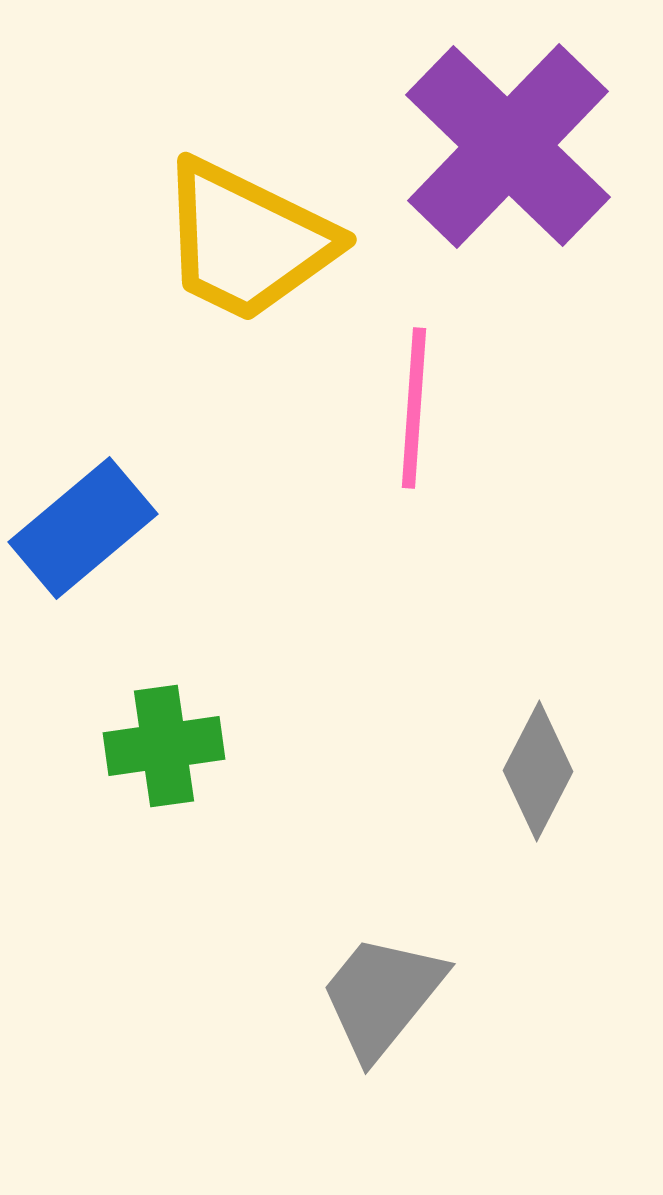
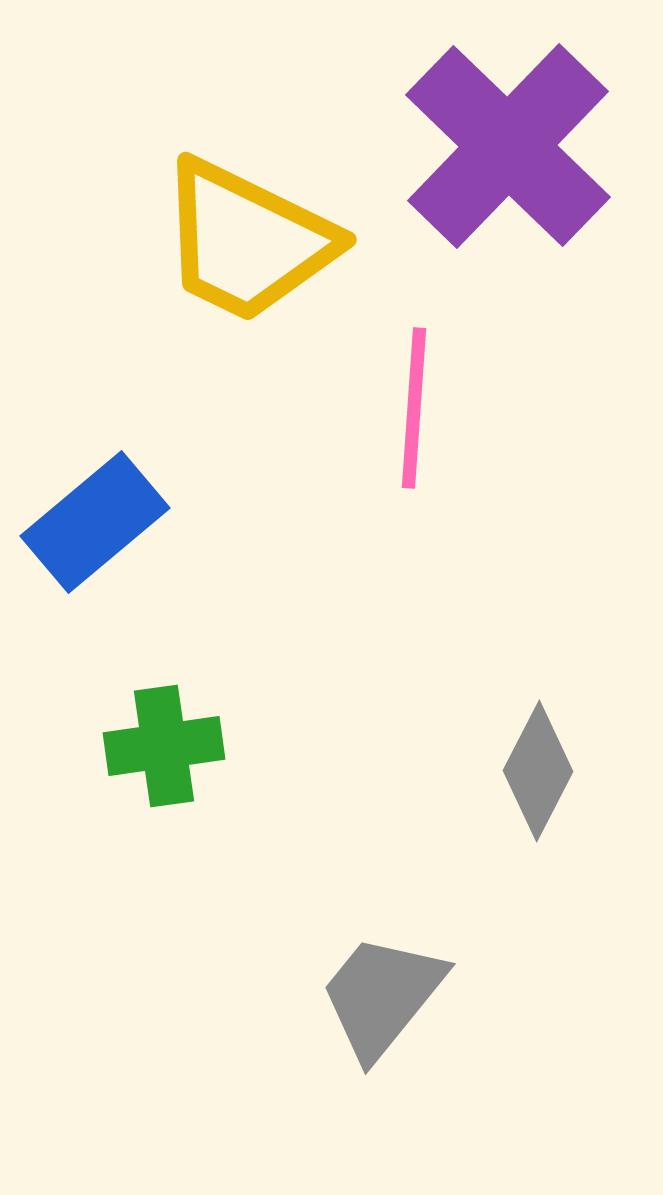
blue rectangle: moved 12 px right, 6 px up
